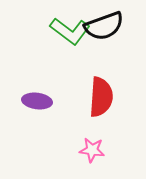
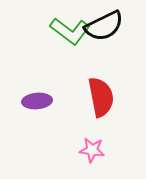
black semicircle: rotated 6 degrees counterclockwise
red semicircle: rotated 15 degrees counterclockwise
purple ellipse: rotated 12 degrees counterclockwise
